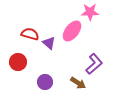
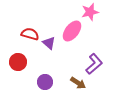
pink star: rotated 12 degrees counterclockwise
